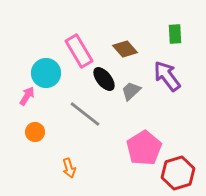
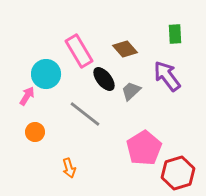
cyan circle: moved 1 px down
